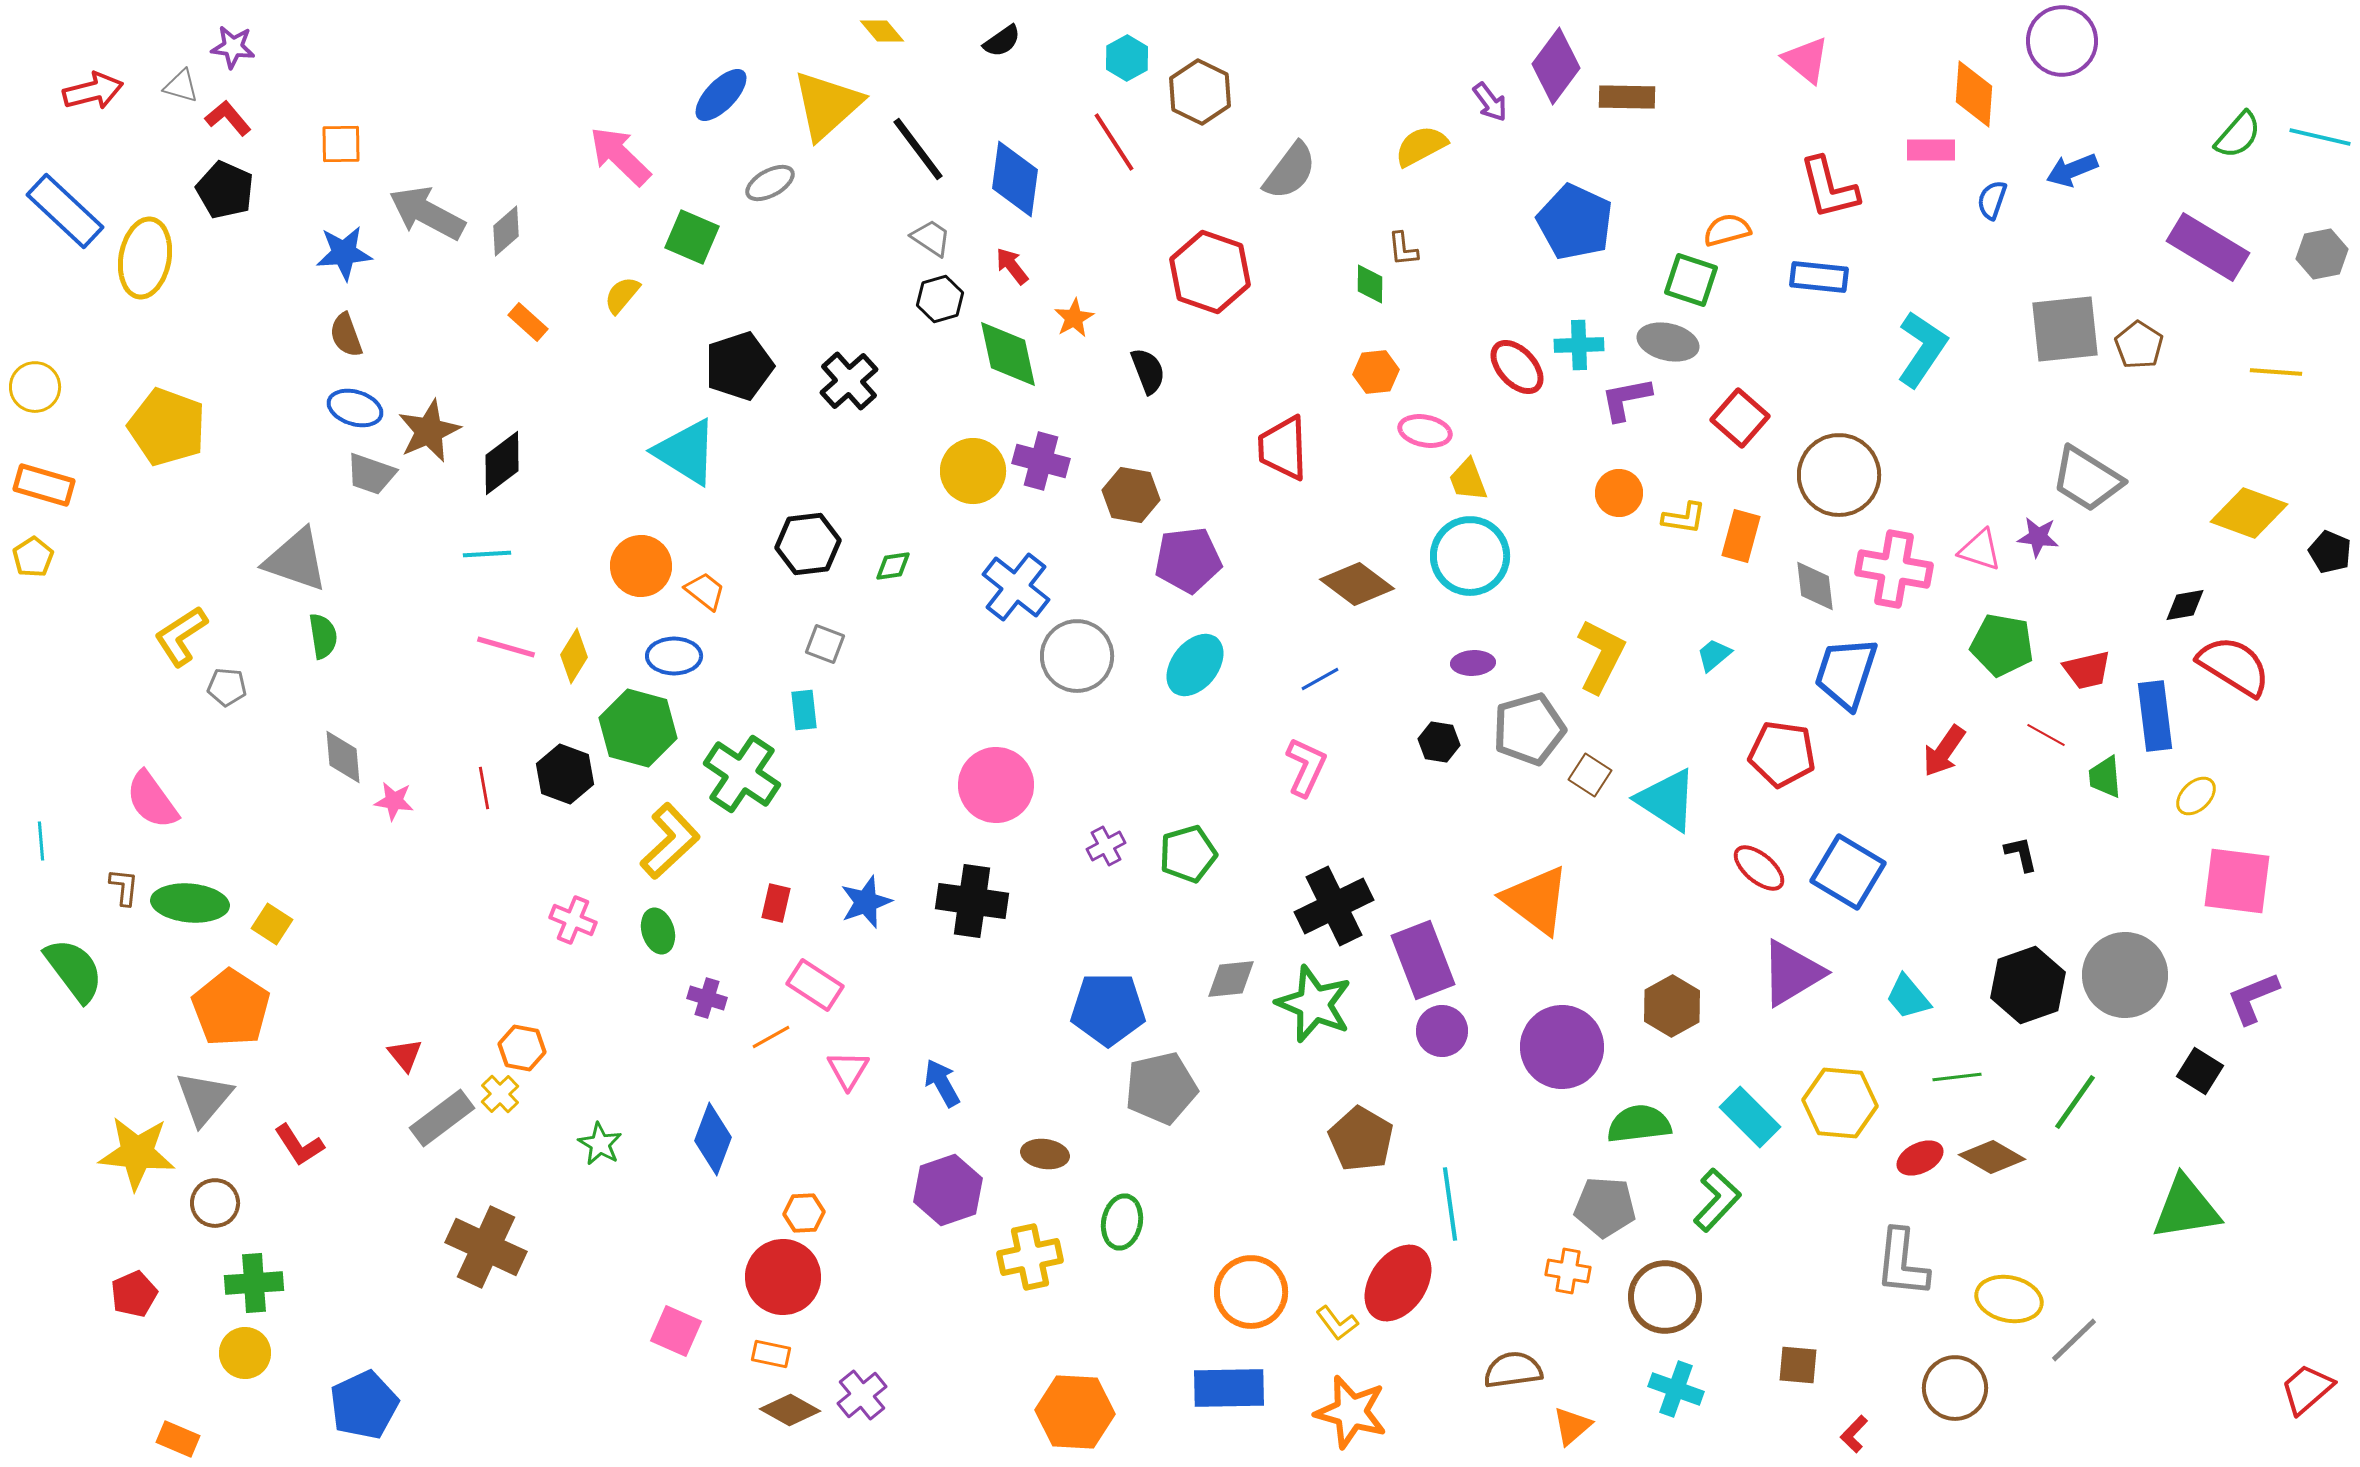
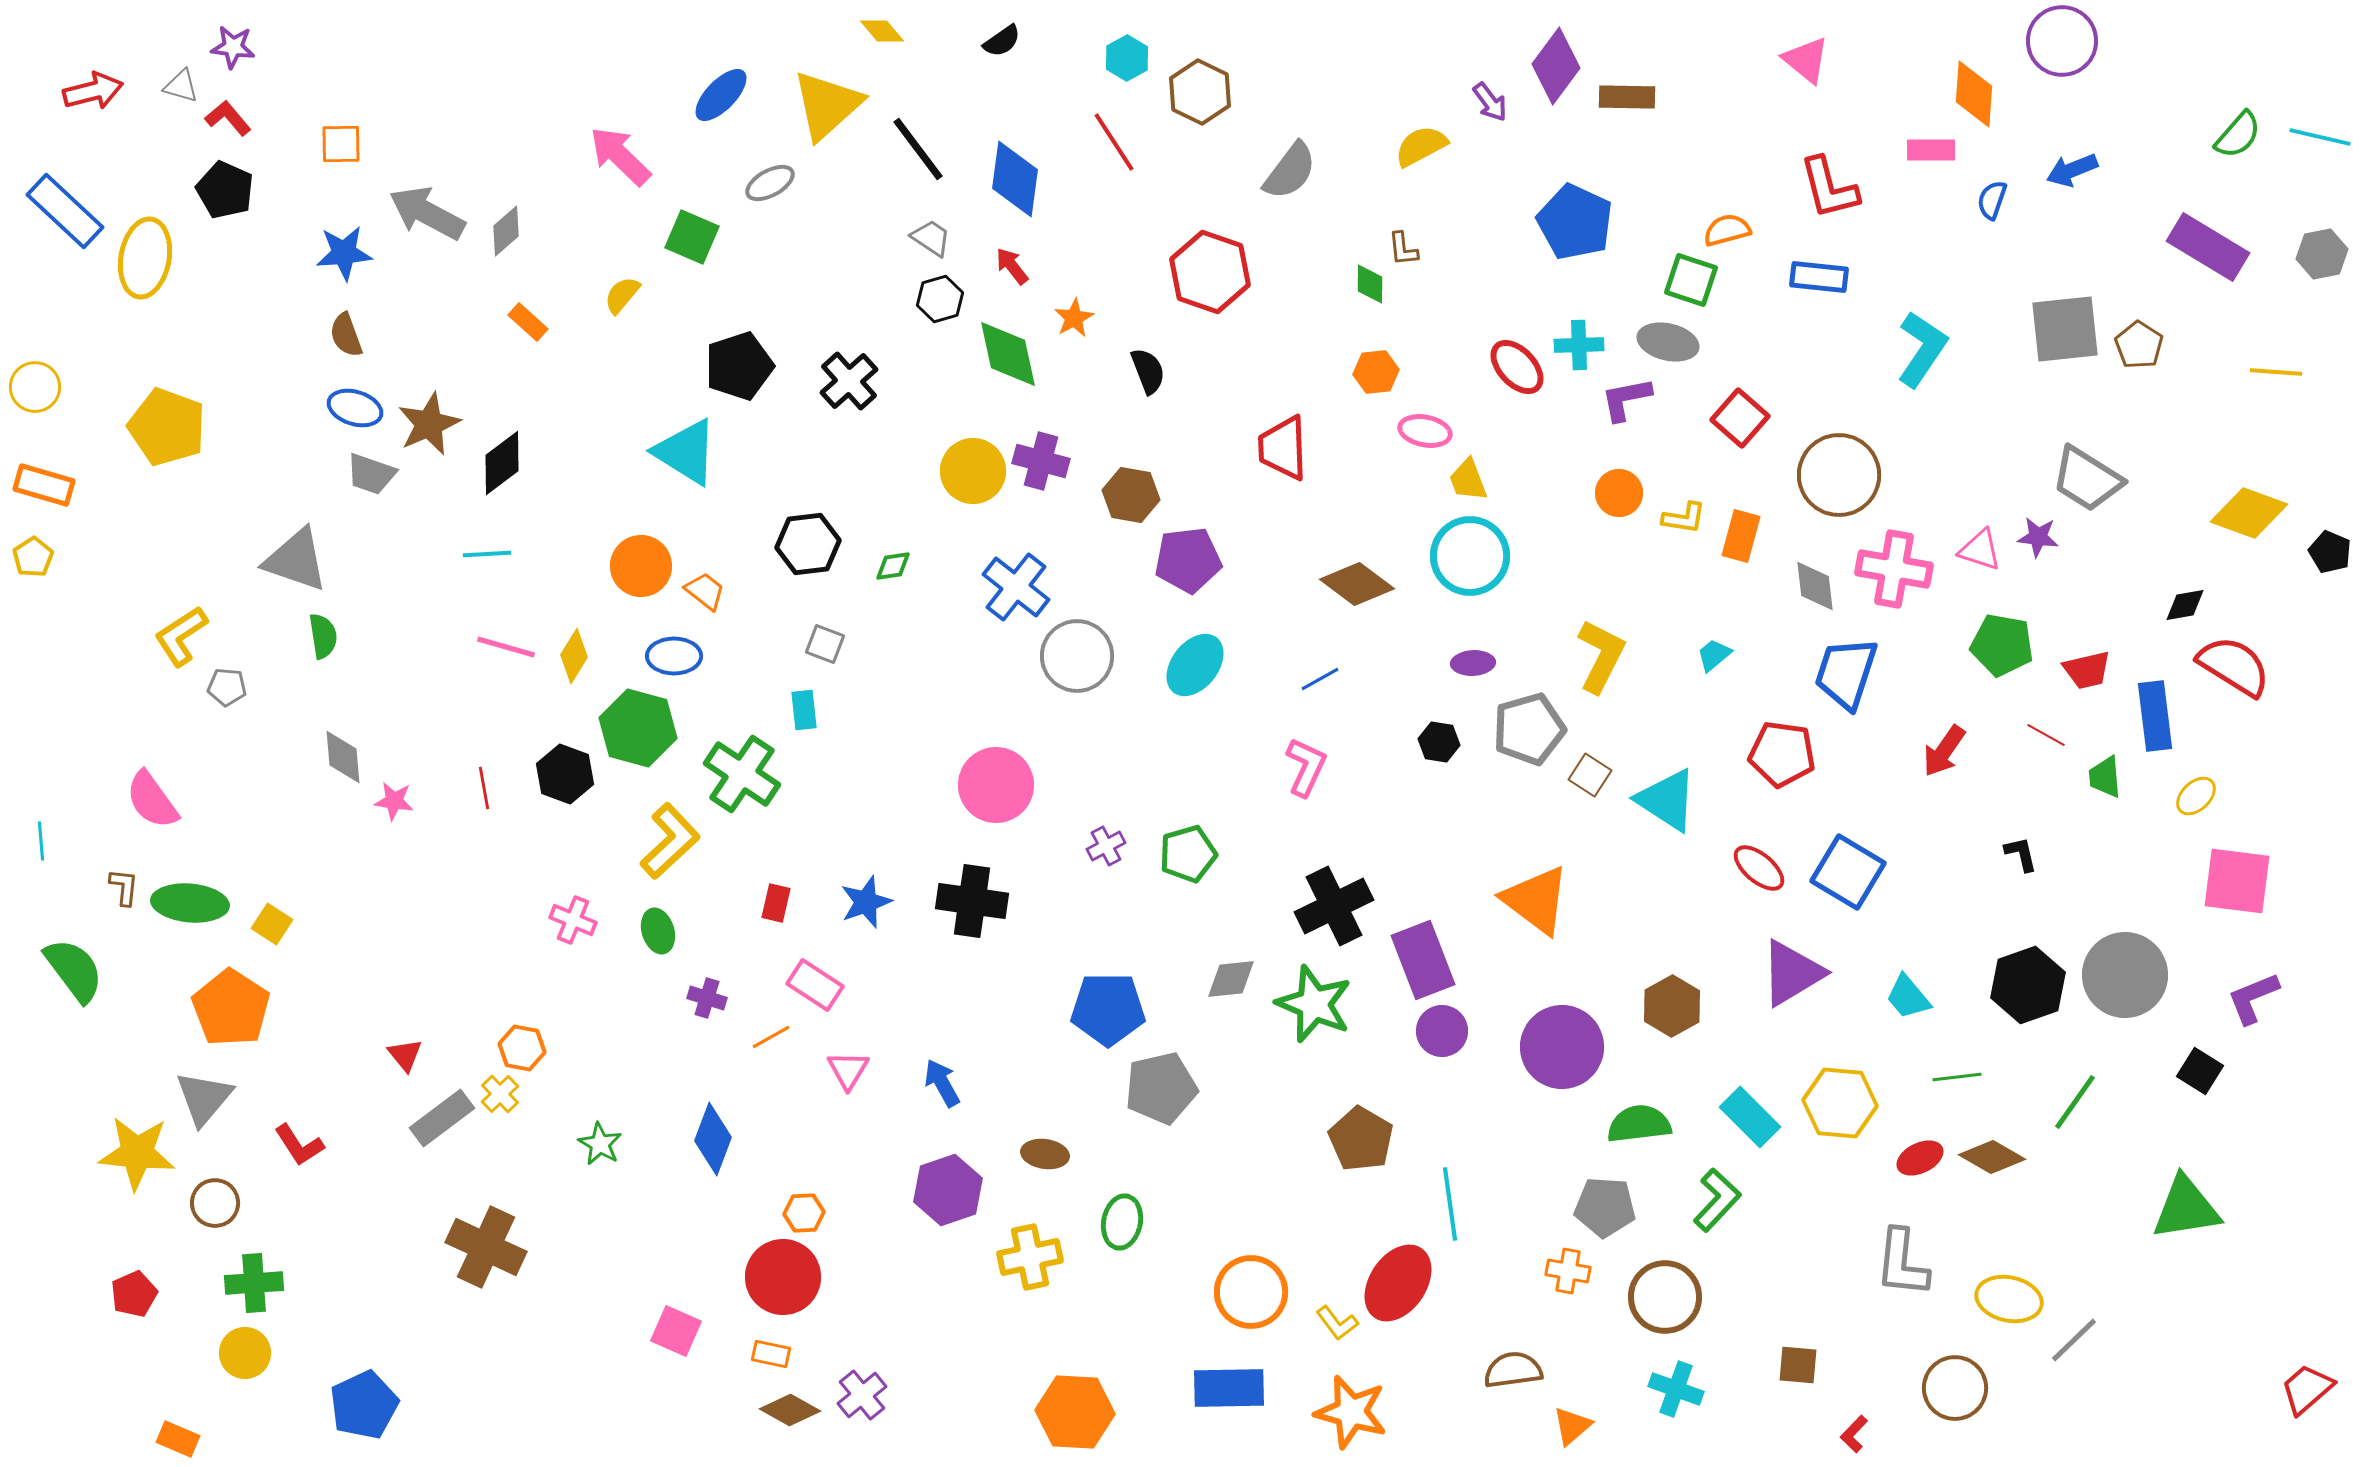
brown star at (429, 431): moved 7 px up
